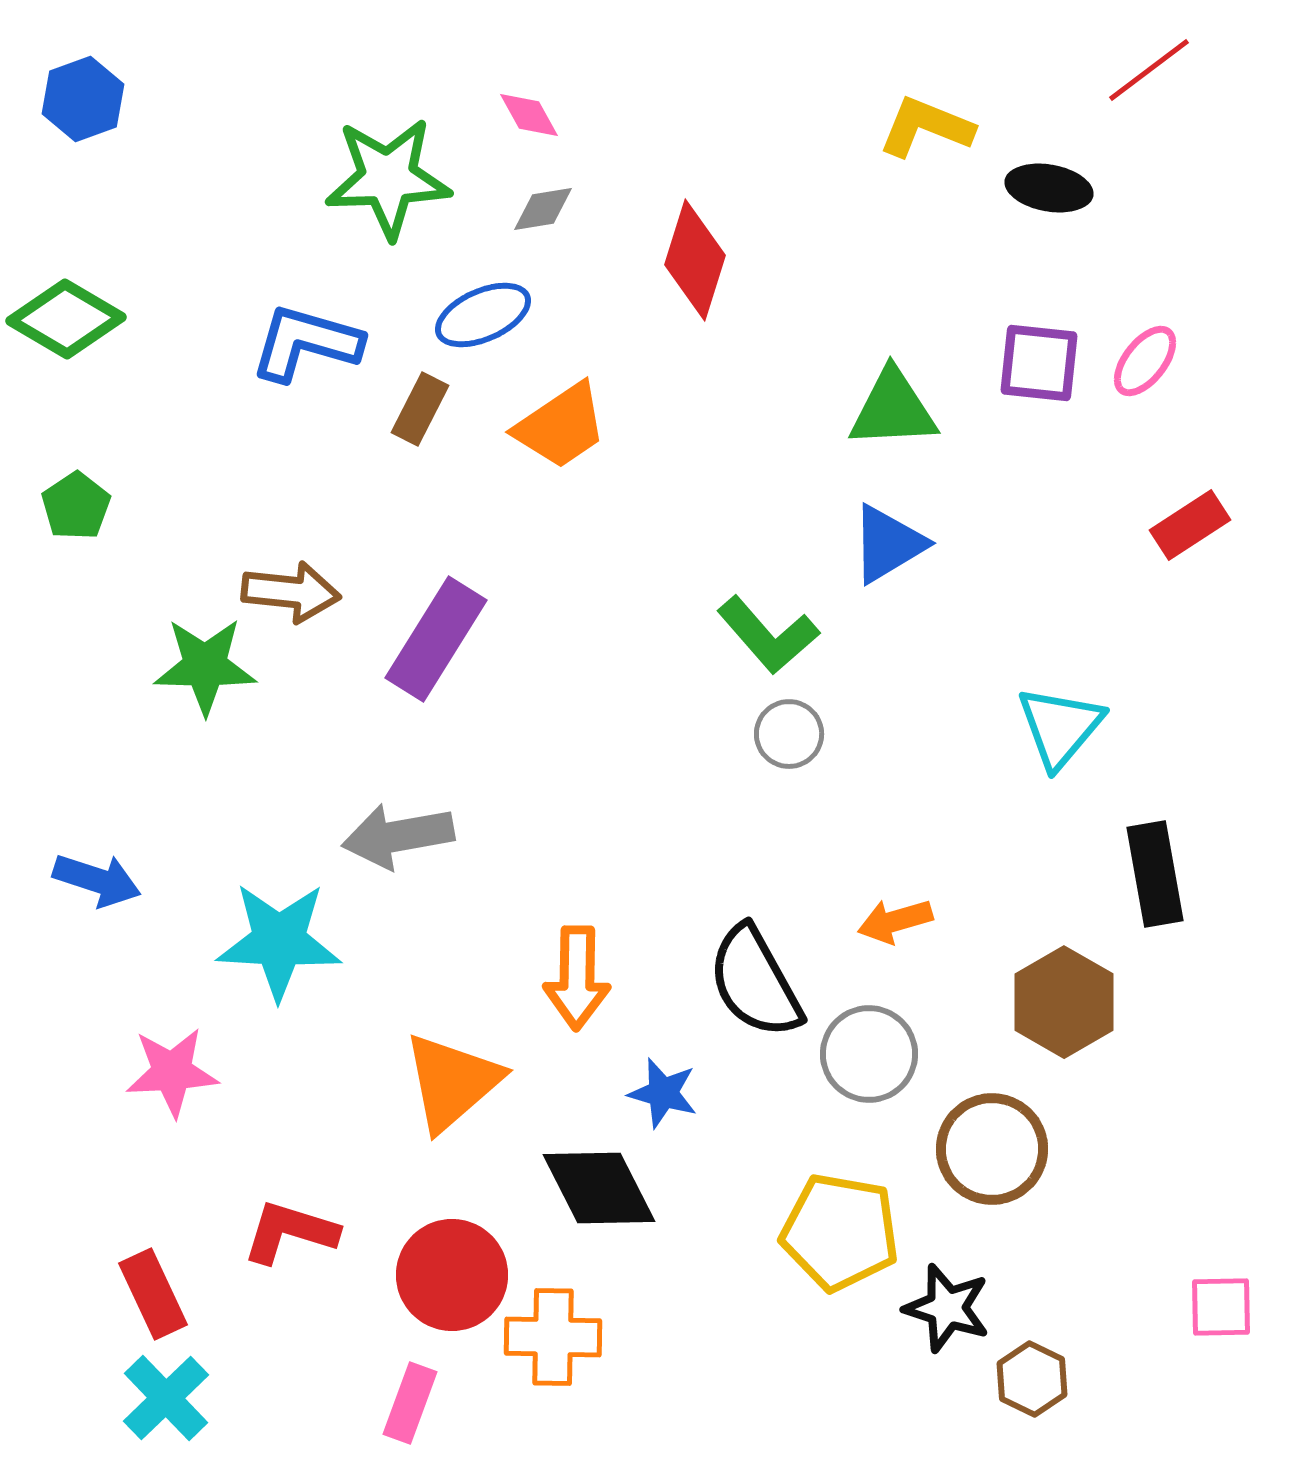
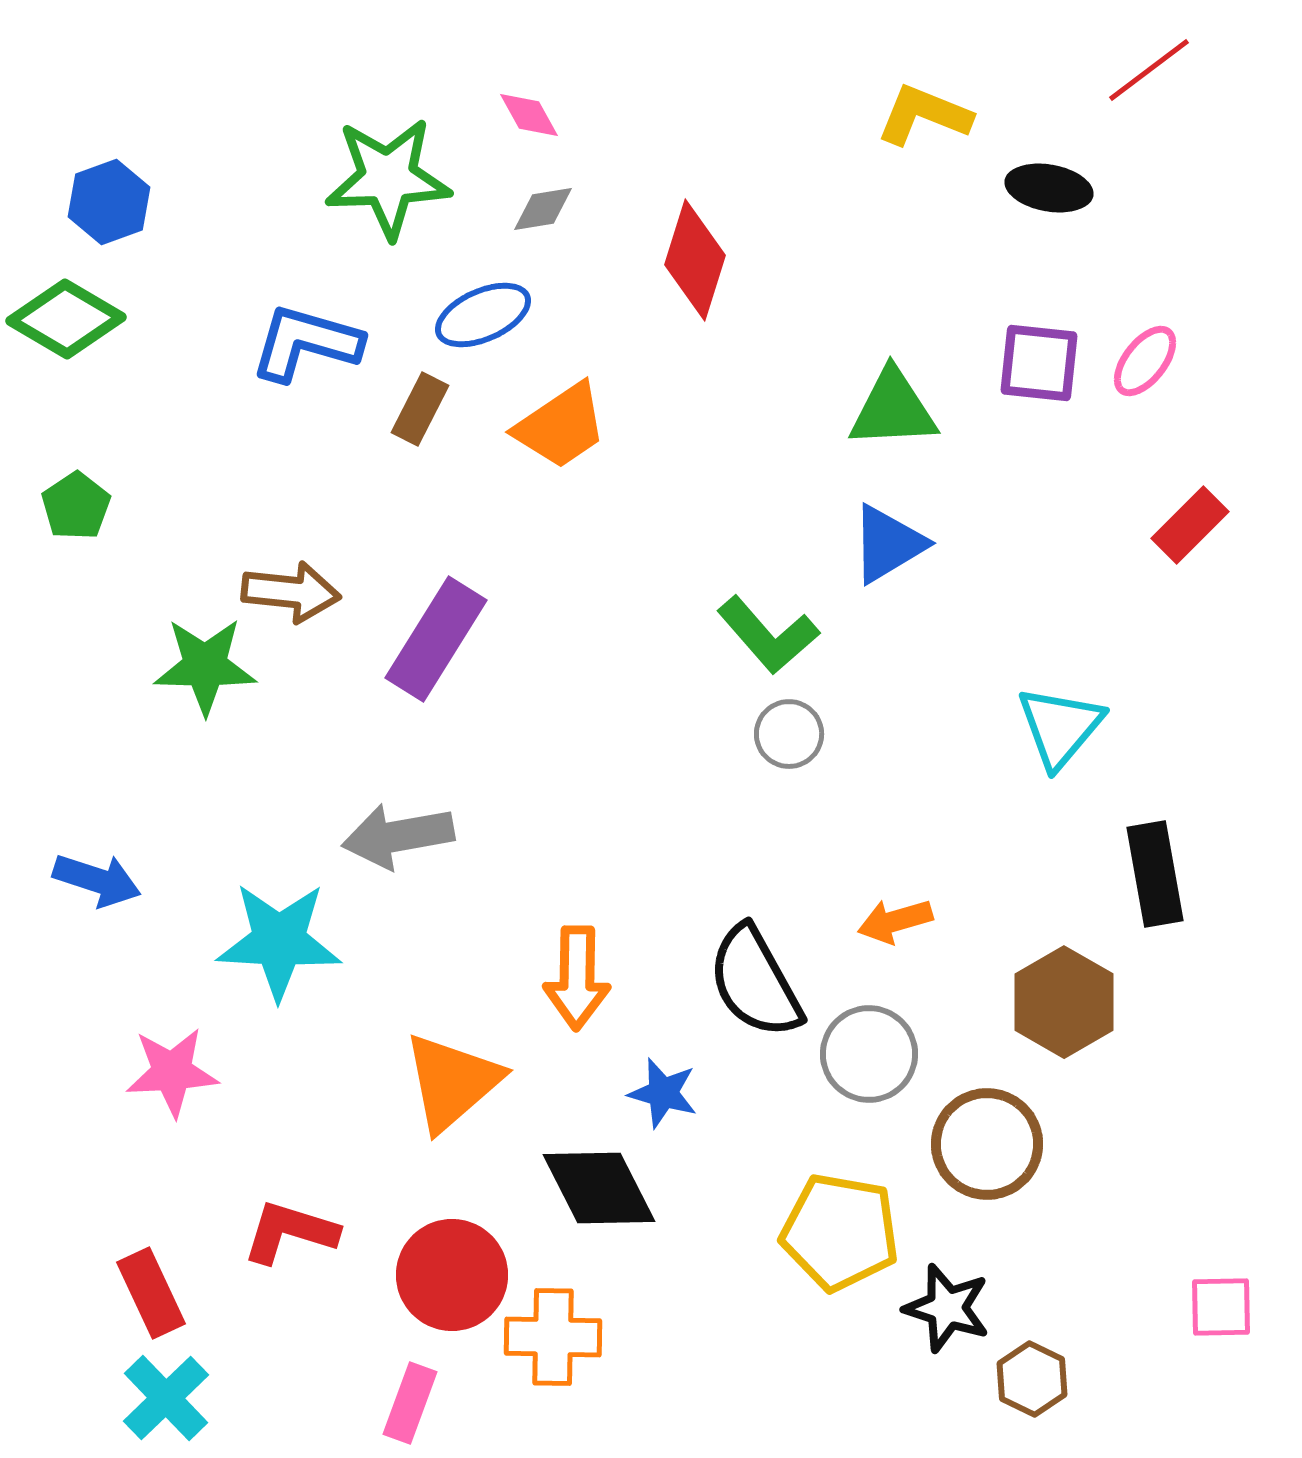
blue hexagon at (83, 99): moved 26 px right, 103 px down
yellow L-shape at (926, 127): moved 2 px left, 12 px up
red rectangle at (1190, 525): rotated 12 degrees counterclockwise
brown circle at (992, 1149): moved 5 px left, 5 px up
red rectangle at (153, 1294): moved 2 px left, 1 px up
